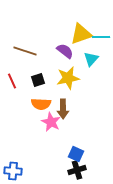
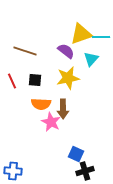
purple semicircle: moved 1 px right
black square: moved 3 px left; rotated 24 degrees clockwise
black cross: moved 8 px right, 1 px down
